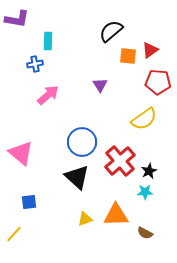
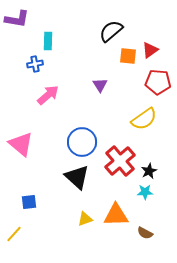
pink triangle: moved 9 px up
